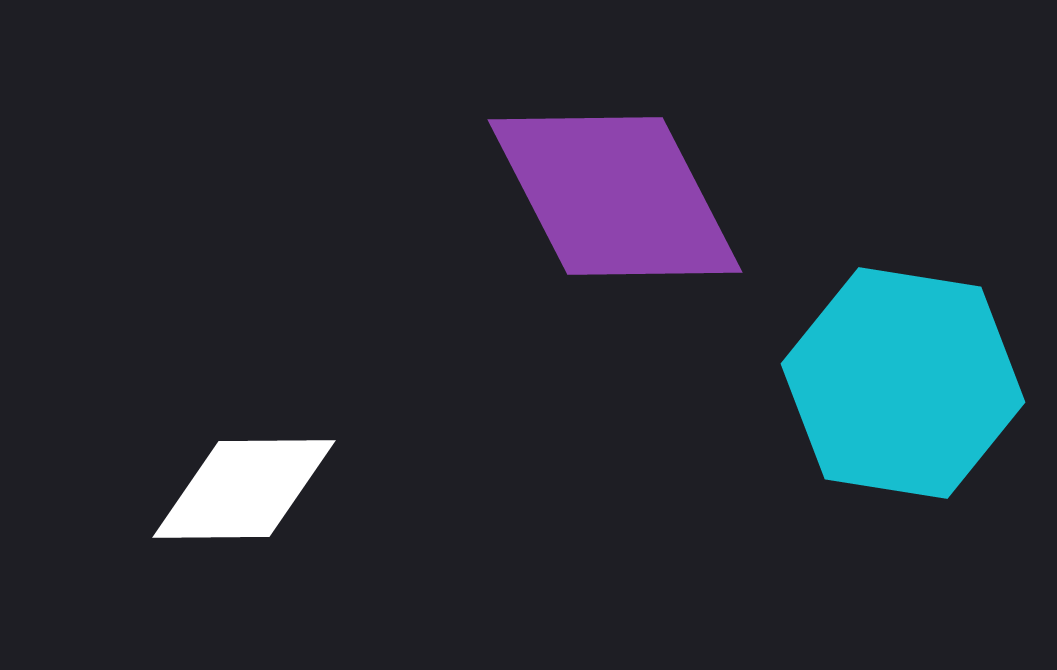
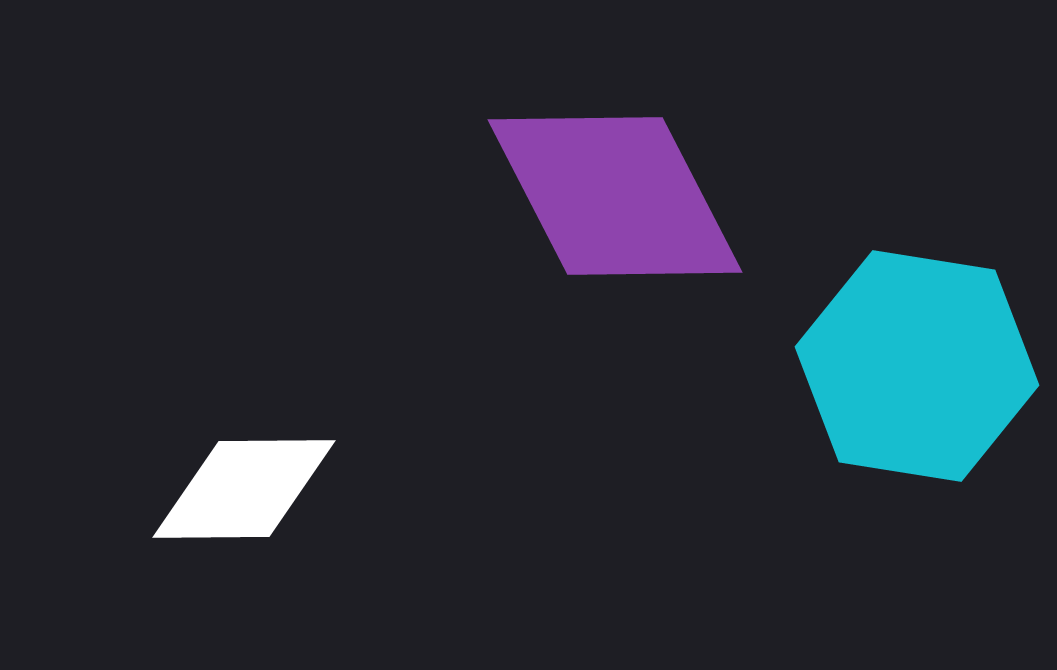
cyan hexagon: moved 14 px right, 17 px up
